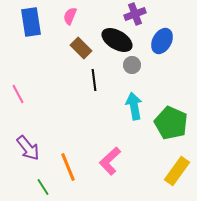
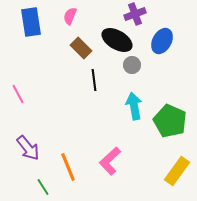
green pentagon: moved 1 px left, 2 px up
